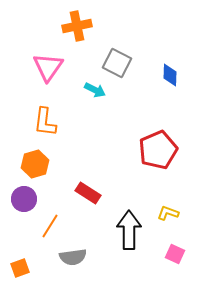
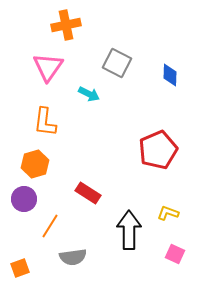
orange cross: moved 11 px left, 1 px up
cyan arrow: moved 6 px left, 4 px down
